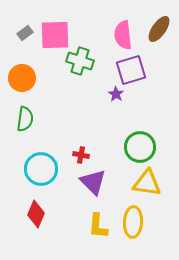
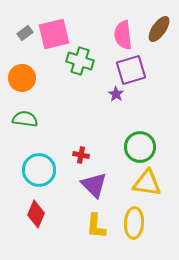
pink square: moved 1 px left, 1 px up; rotated 12 degrees counterclockwise
green semicircle: rotated 90 degrees counterclockwise
cyan circle: moved 2 px left, 1 px down
purple triangle: moved 1 px right, 3 px down
yellow ellipse: moved 1 px right, 1 px down
yellow L-shape: moved 2 px left
